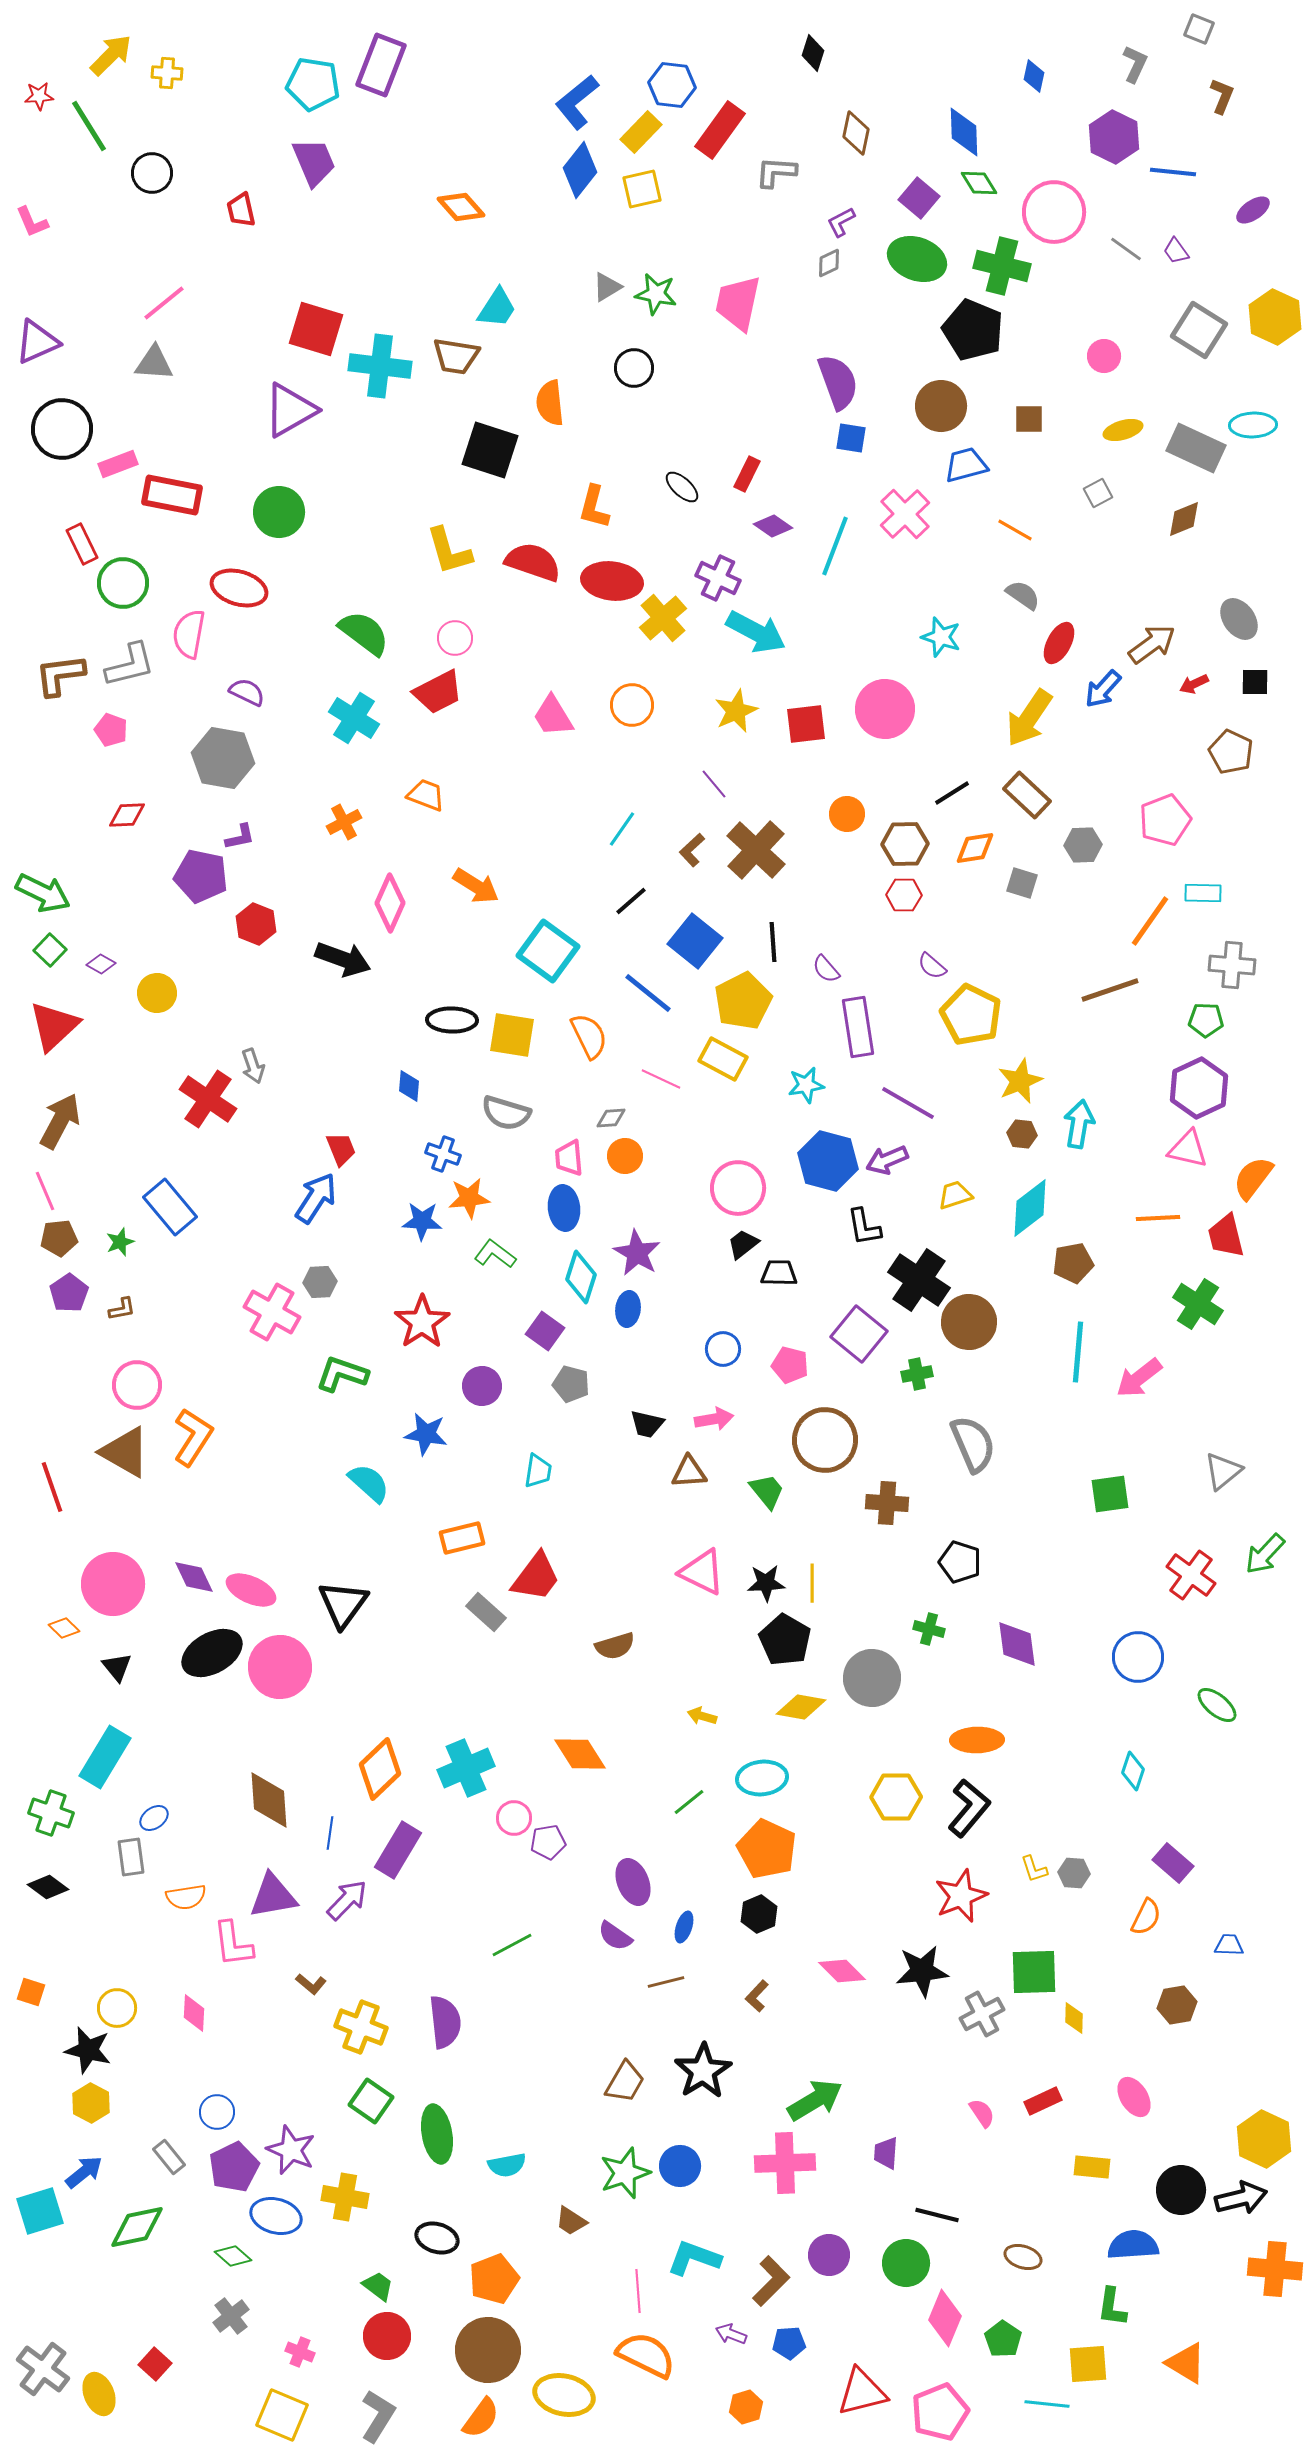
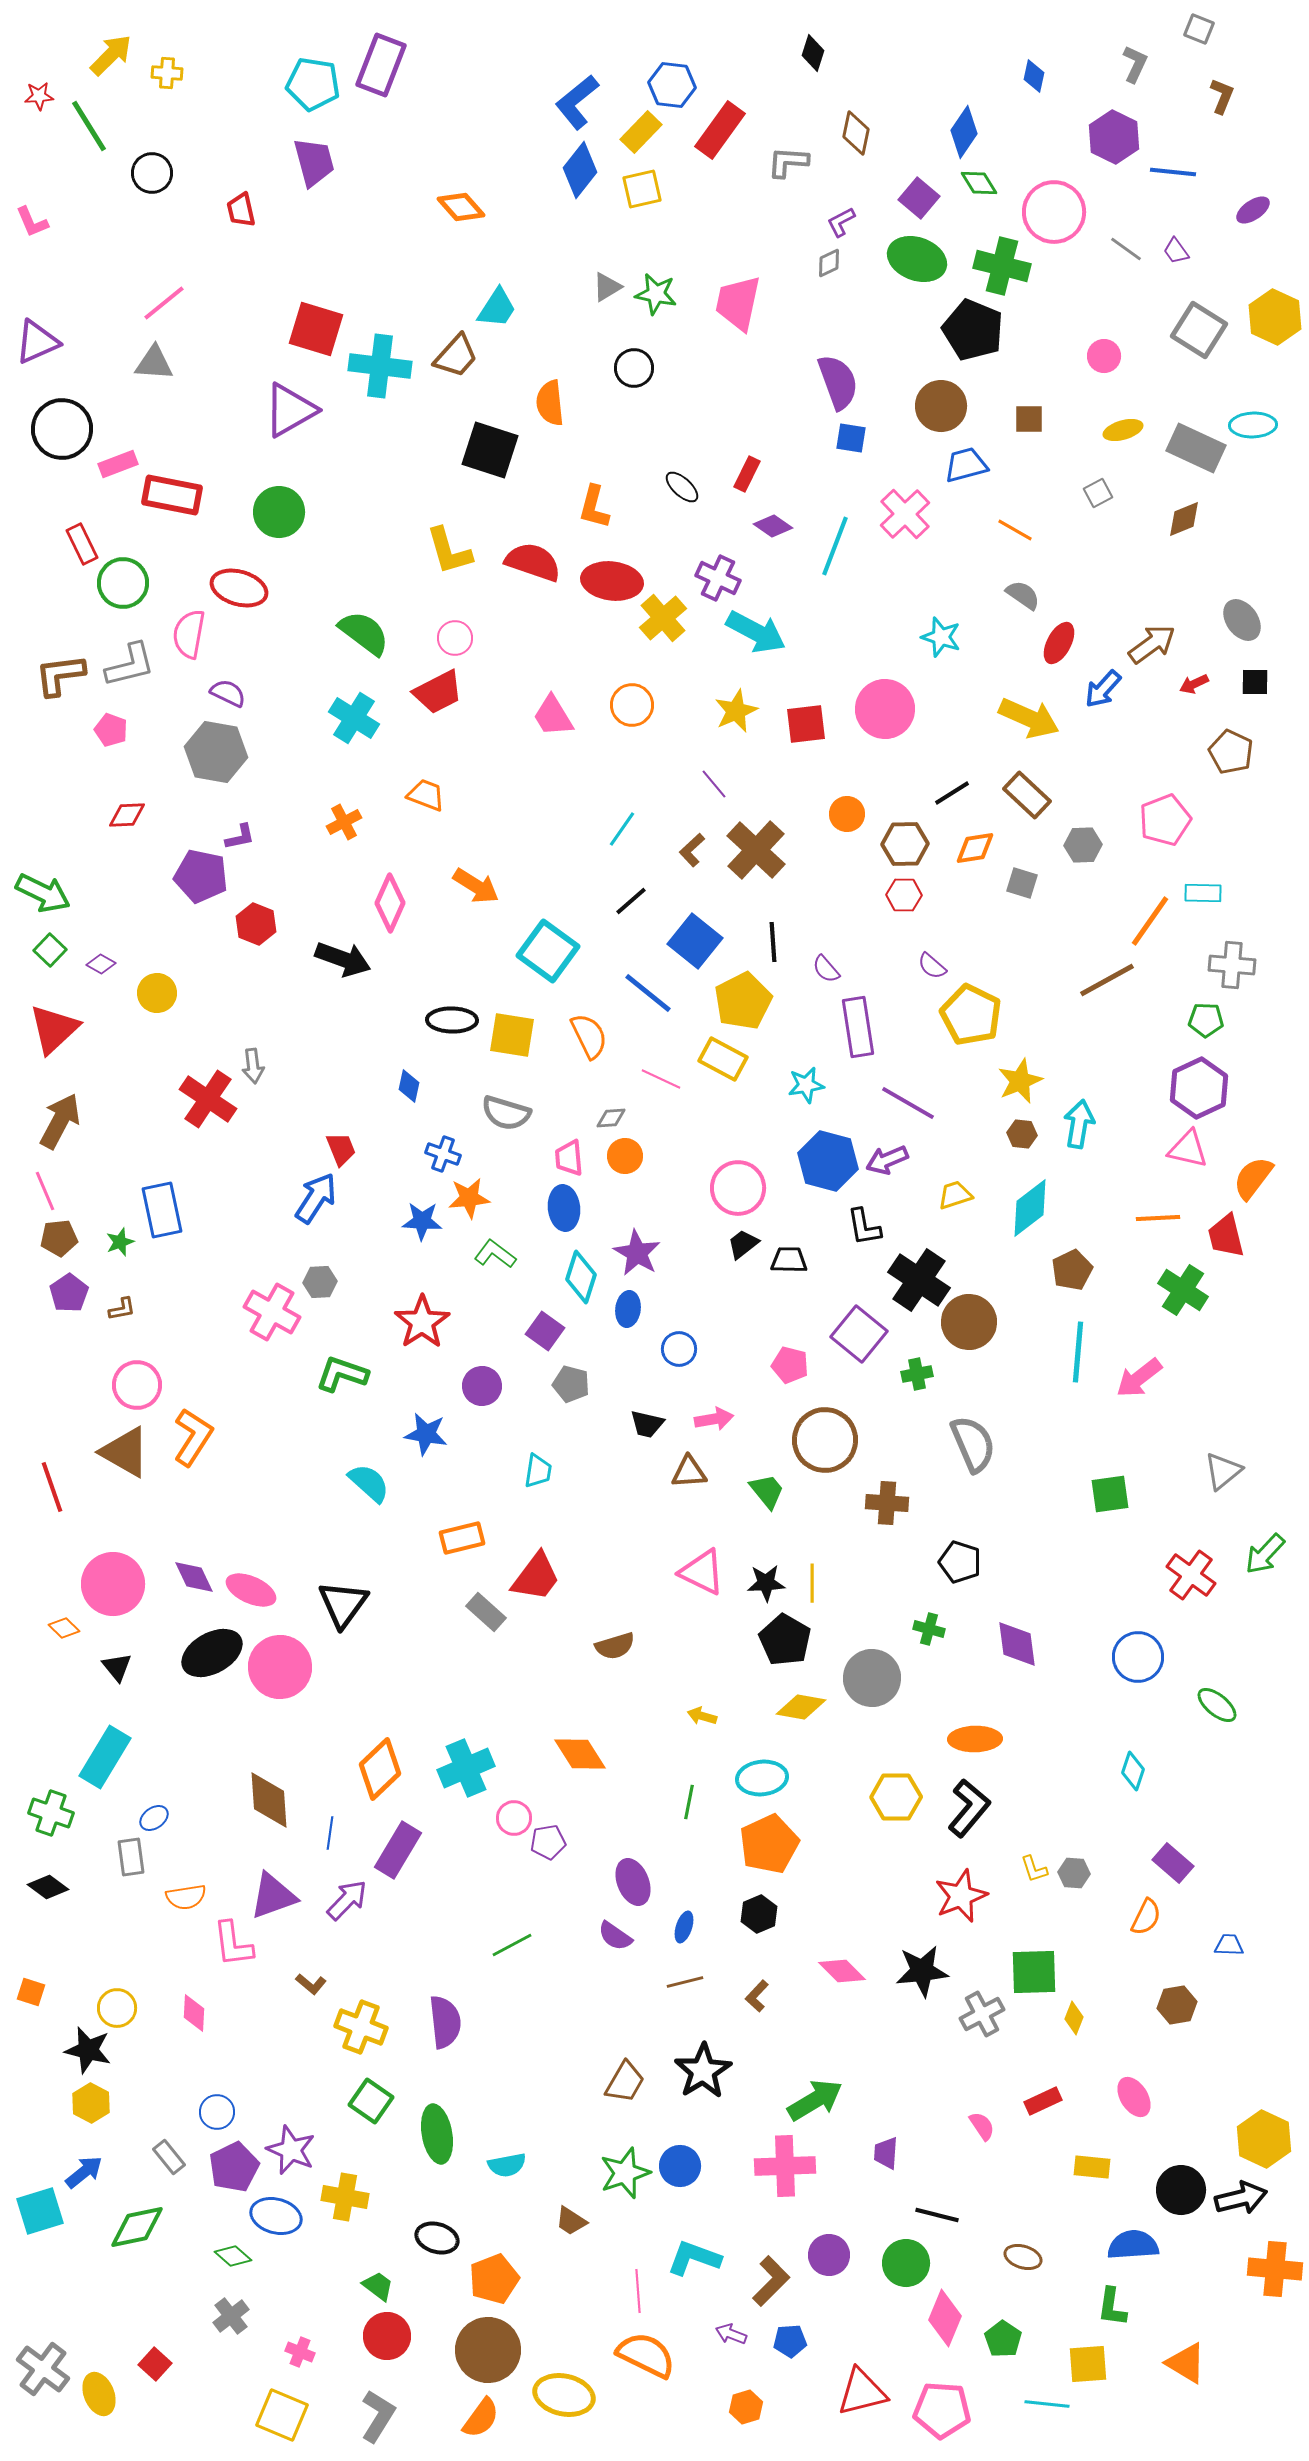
blue diamond at (964, 132): rotated 36 degrees clockwise
purple trapezoid at (314, 162): rotated 8 degrees clockwise
gray L-shape at (776, 172): moved 12 px right, 10 px up
brown trapezoid at (456, 356): rotated 57 degrees counterclockwise
gray ellipse at (1239, 619): moved 3 px right, 1 px down
purple semicircle at (247, 692): moved 19 px left, 1 px down
yellow arrow at (1029, 718): rotated 100 degrees counterclockwise
gray hexagon at (223, 758): moved 7 px left, 6 px up
brown line at (1110, 990): moved 3 px left, 10 px up; rotated 10 degrees counterclockwise
red triangle at (54, 1026): moved 3 px down
gray arrow at (253, 1066): rotated 12 degrees clockwise
blue diamond at (409, 1086): rotated 8 degrees clockwise
blue rectangle at (170, 1207): moved 8 px left, 3 px down; rotated 28 degrees clockwise
brown pentagon at (1073, 1263): moved 1 px left, 7 px down; rotated 15 degrees counterclockwise
black trapezoid at (779, 1273): moved 10 px right, 13 px up
green cross at (1198, 1304): moved 15 px left, 14 px up
blue circle at (723, 1349): moved 44 px left
orange ellipse at (977, 1740): moved 2 px left, 1 px up
green line at (689, 1802): rotated 40 degrees counterclockwise
orange pentagon at (767, 1849): moved 2 px right, 5 px up; rotated 22 degrees clockwise
purple triangle at (273, 1896): rotated 10 degrees counterclockwise
brown line at (666, 1982): moved 19 px right
yellow diamond at (1074, 2018): rotated 20 degrees clockwise
pink semicircle at (982, 2113): moved 13 px down
pink cross at (785, 2163): moved 3 px down
blue pentagon at (789, 2343): moved 1 px right, 2 px up
pink pentagon at (940, 2412): moved 2 px right, 2 px up; rotated 26 degrees clockwise
